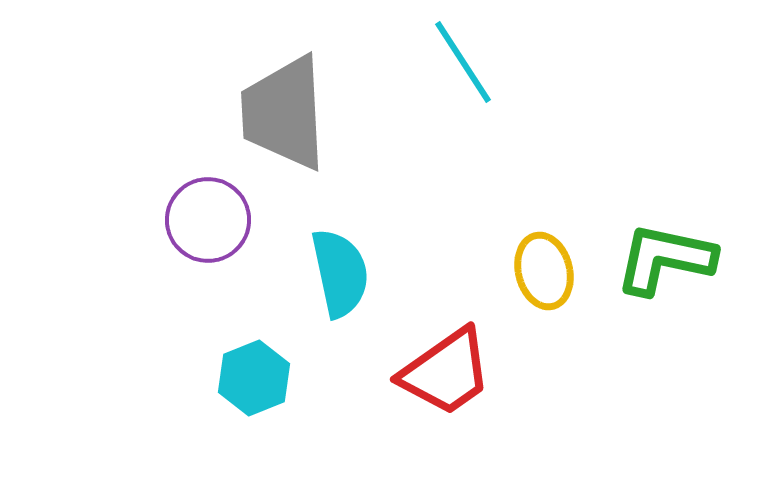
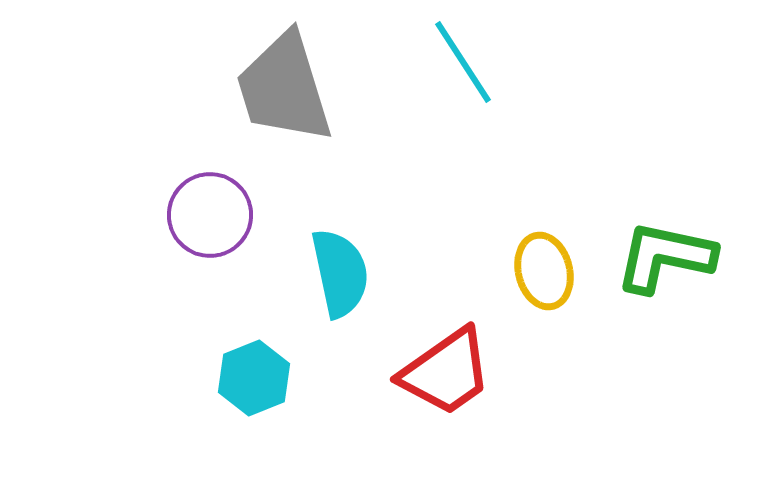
gray trapezoid: moved 25 px up; rotated 14 degrees counterclockwise
purple circle: moved 2 px right, 5 px up
green L-shape: moved 2 px up
